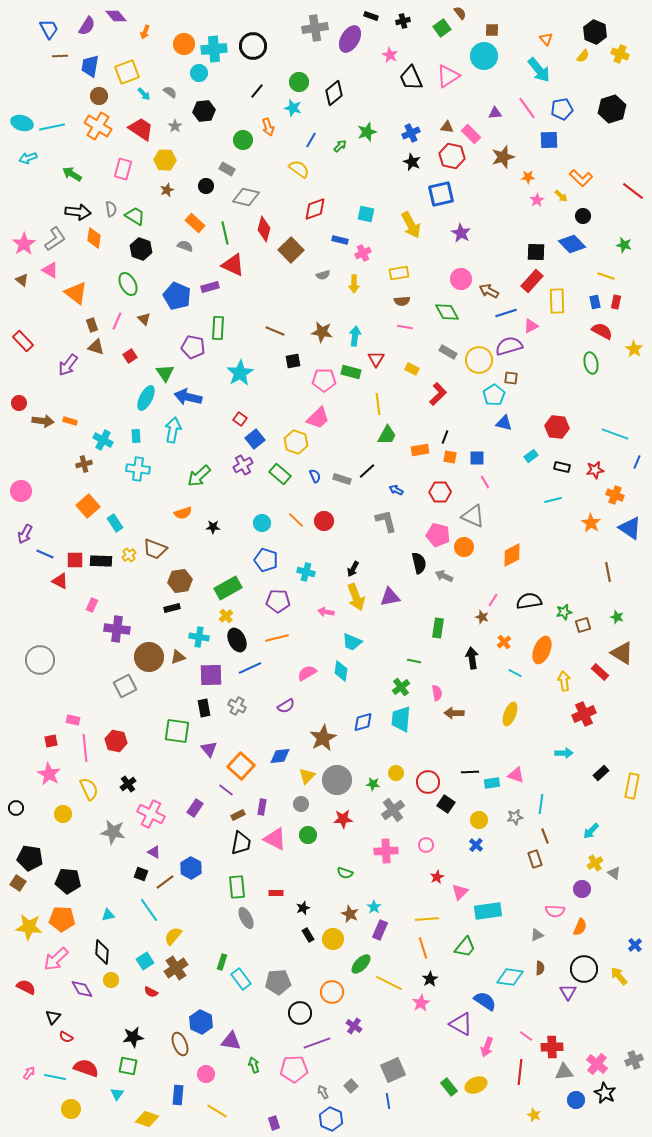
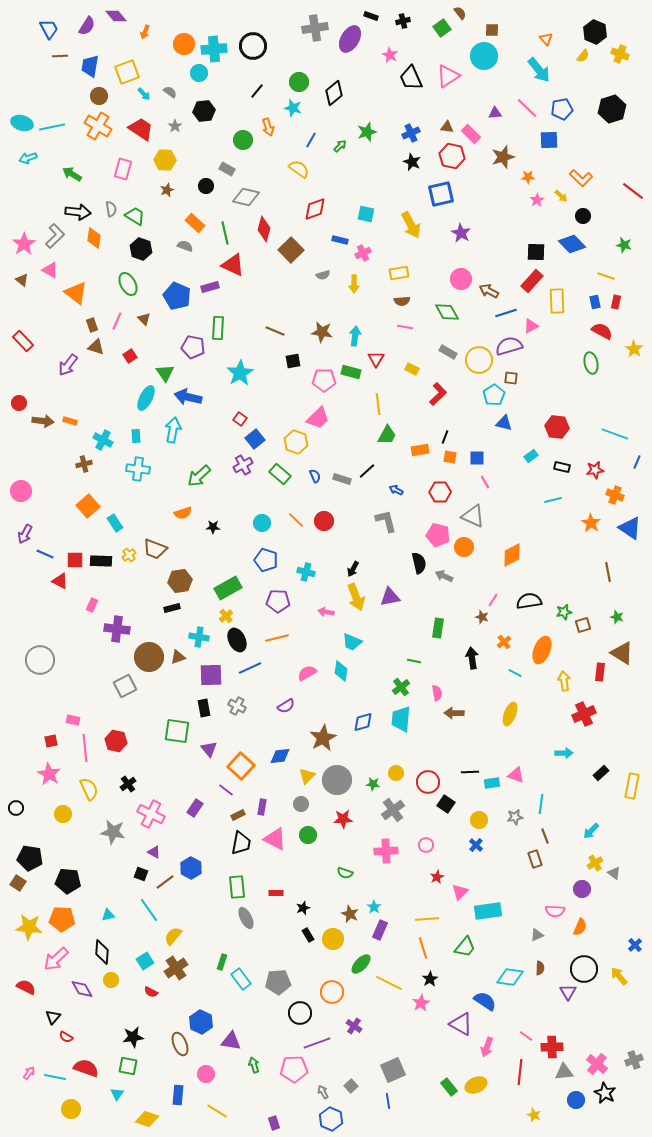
pink line at (527, 108): rotated 10 degrees counterclockwise
gray L-shape at (55, 239): moved 3 px up; rotated 10 degrees counterclockwise
red rectangle at (600, 672): rotated 54 degrees clockwise
